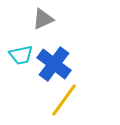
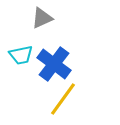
gray triangle: moved 1 px left, 1 px up
yellow line: moved 1 px left, 1 px up
